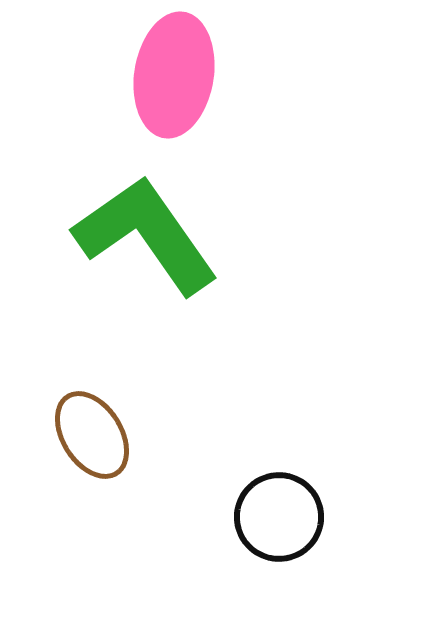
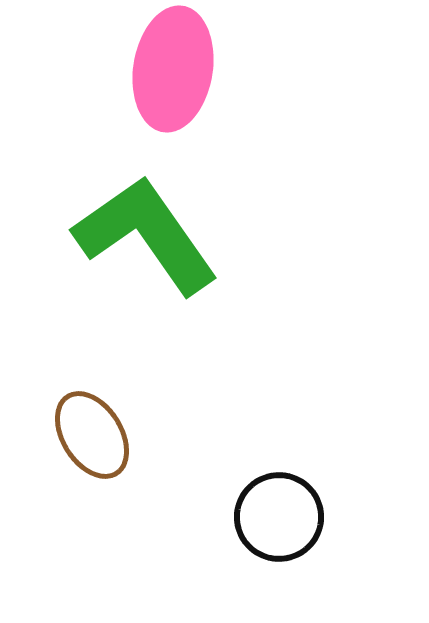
pink ellipse: moved 1 px left, 6 px up
